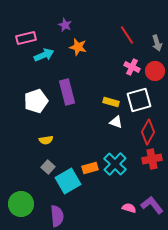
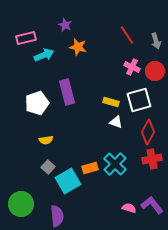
gray arrow: moved 1 px left, 2 px up
white pentagon: moved 1 px right, 2 px down
